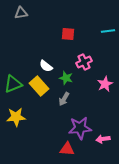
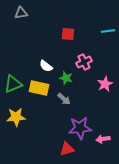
yellow rectangle: moved 2 px down; rotated 36 degrees counterclockwise
gray arrow: rotated 80 degrees counterclockwise
red triangle: rotated 21 degrees counterclockwise
